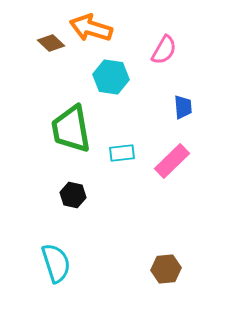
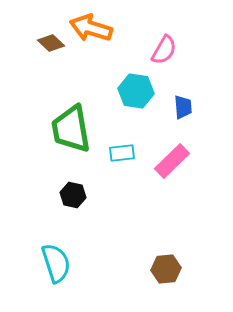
cyan hexagon: moved 25 px right, 14 px down
